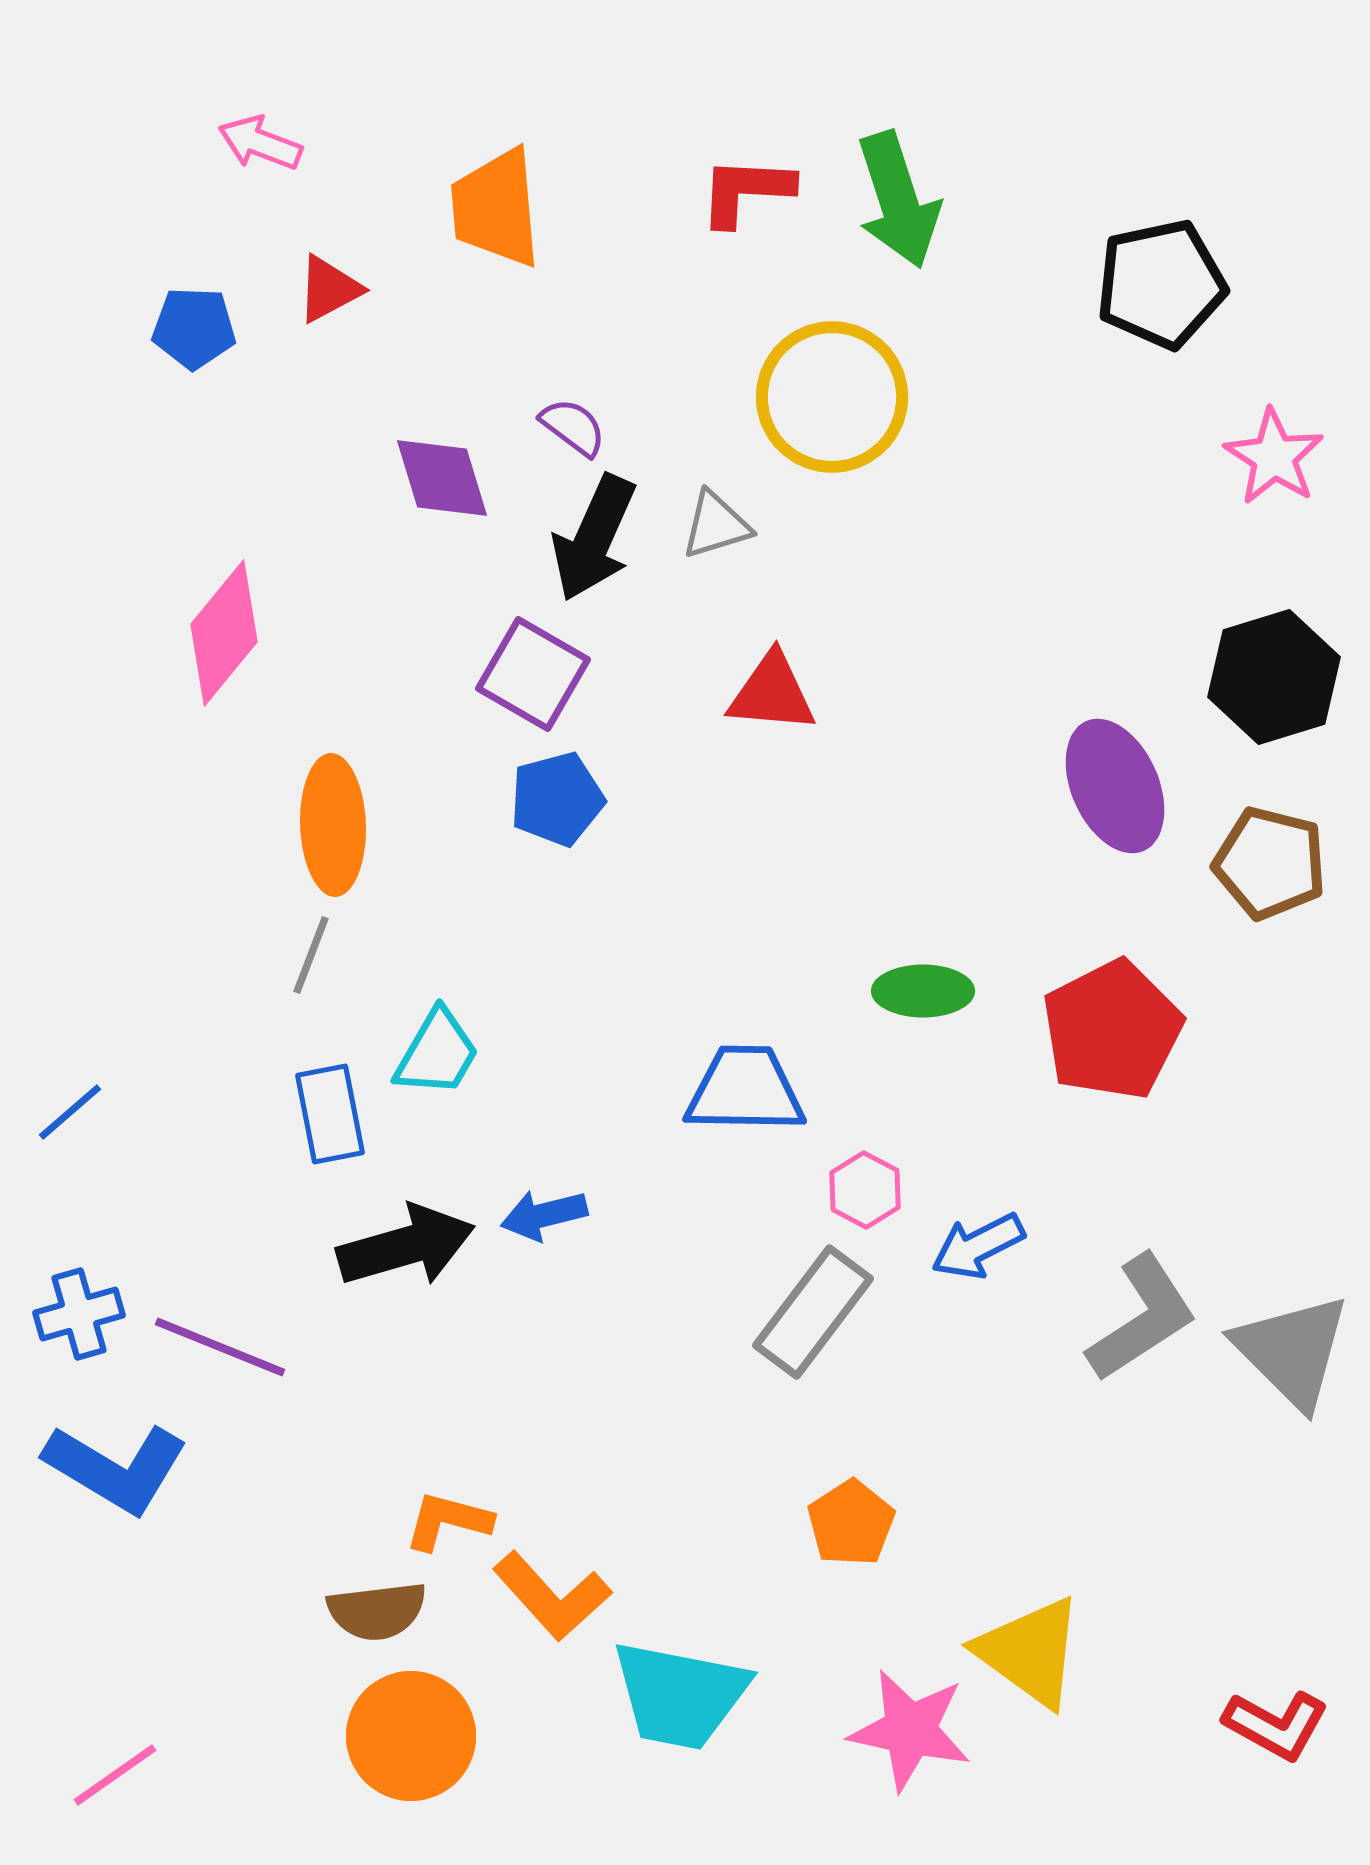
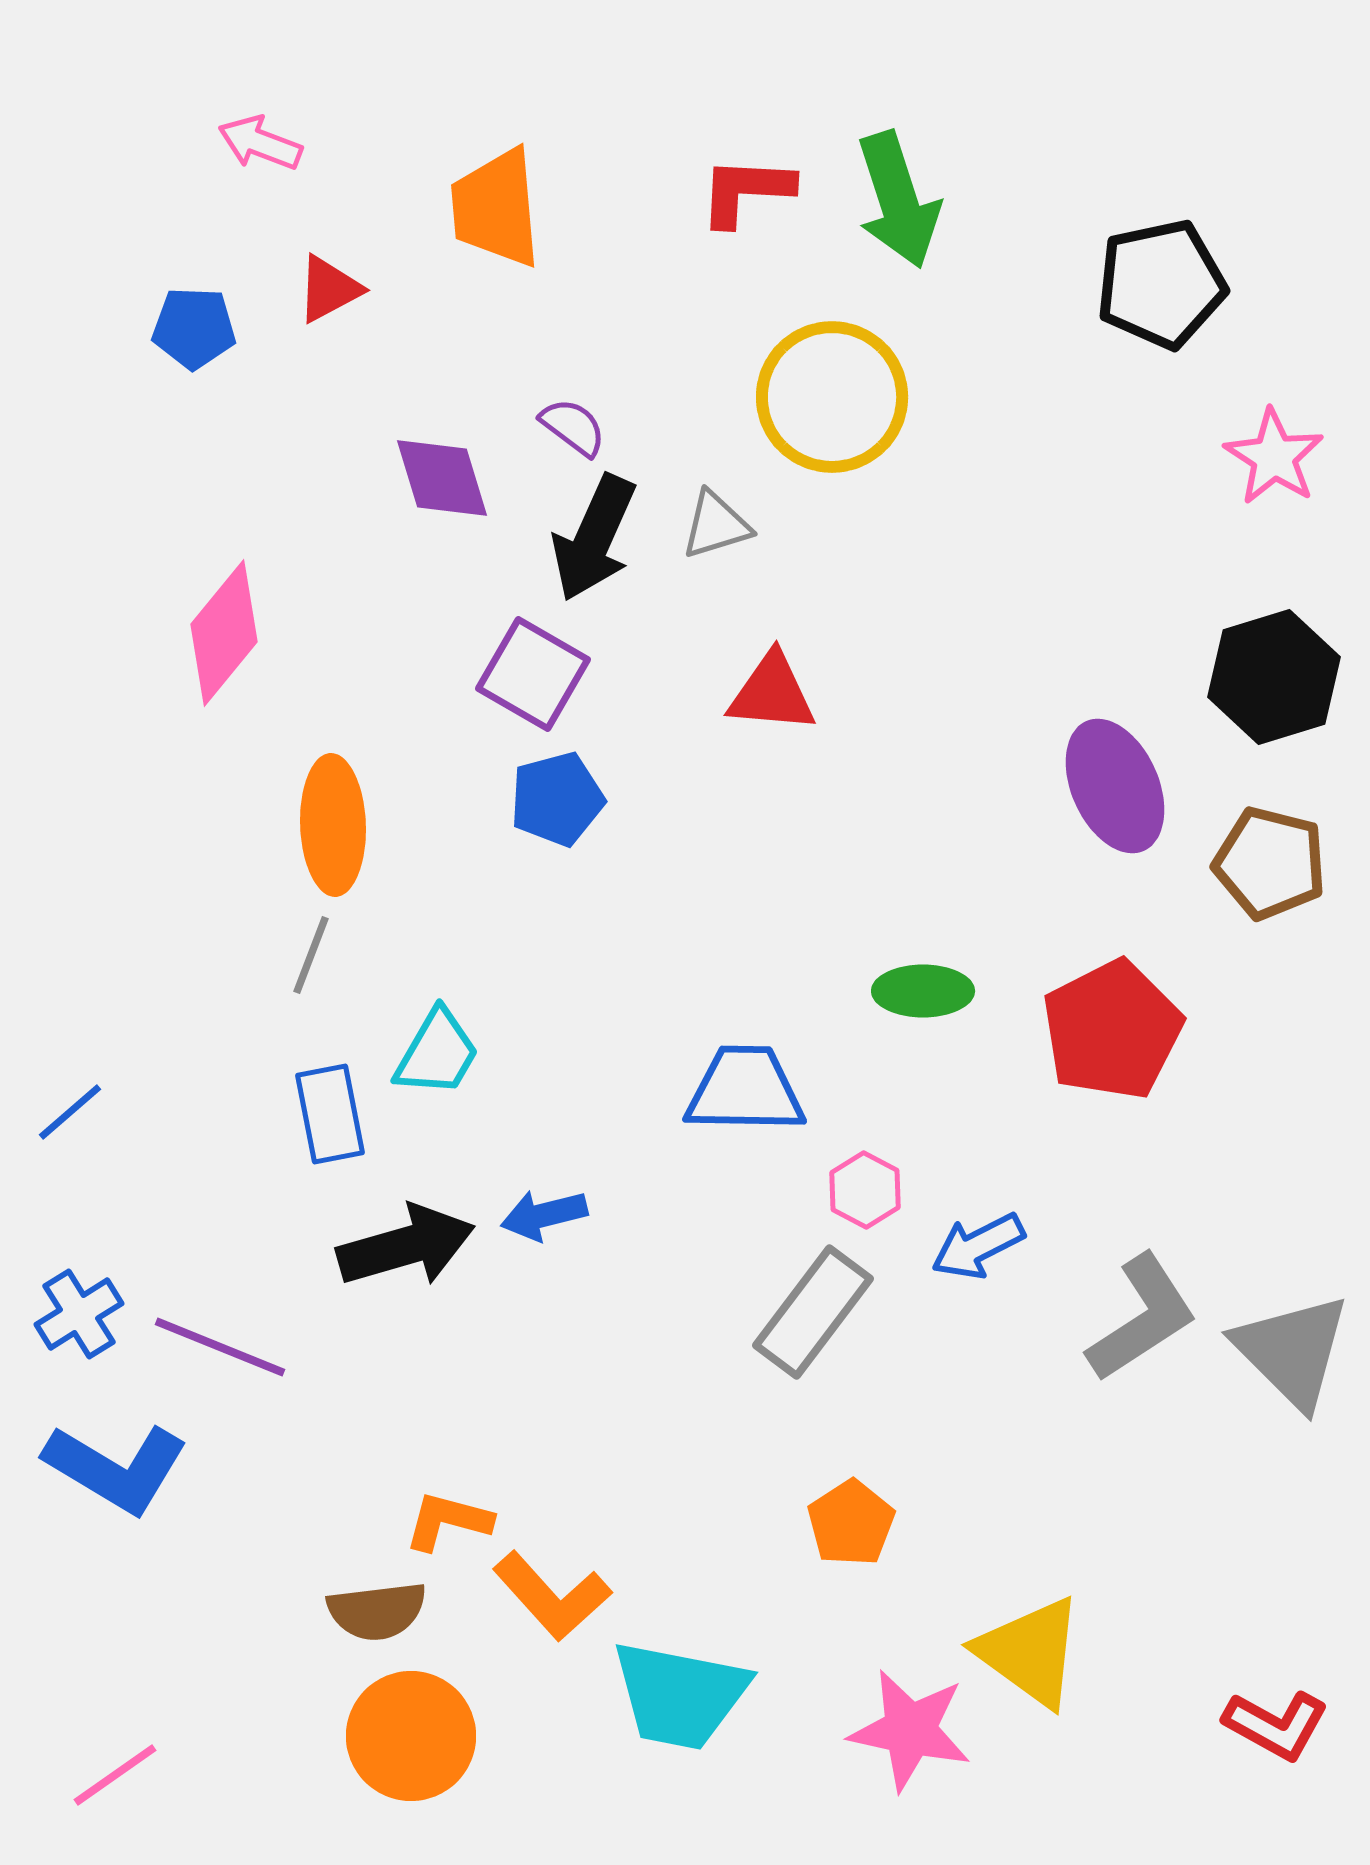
blue cross at (79, 1314): rotated 16 degrees counterclockwise
